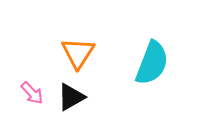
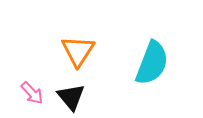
orange triangle: moved 2 px up
black triangle: rotated 40 degrees counterclockwise
